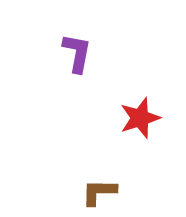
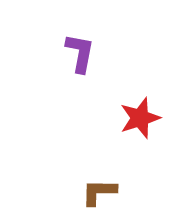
purple L-shape: moved 3 px right
